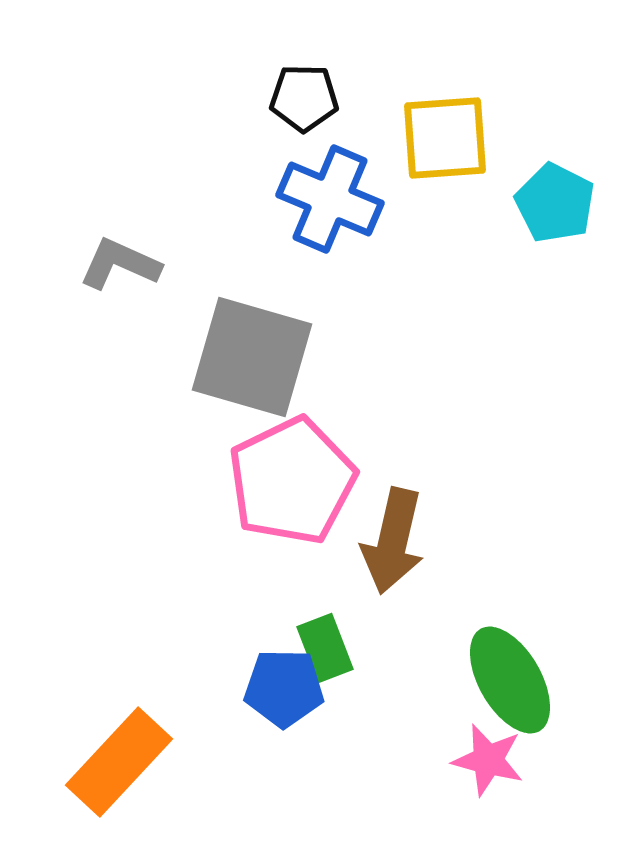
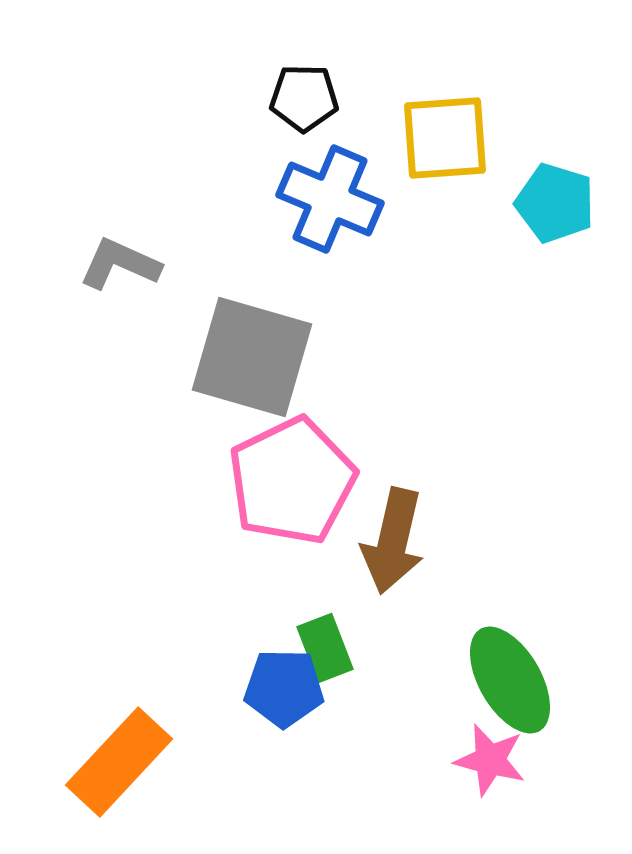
cyan pentagon: rotated 10 degrees counterclockwise
pink star: moved 2 px right
